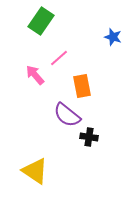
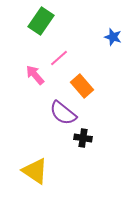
orange rectangle: rotated 30 degrees counterclockwise
purple semicircle: moved 4 px left, 2 px up
black cross: moved 6 px left, 1 px down
